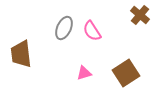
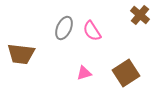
brown trapezoid: rotated 76 degrees counterclockwise
